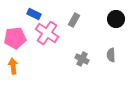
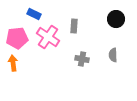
gray rectangle: moved 6 px down; rotated 24 degrees counterclockwise
pink cross: moved 1 px right, 4 px down
pink pentagon: moved 2 px right
gray semicircle: moved 2 px right
gray cross: rotated 16 degrees counterclockwise
orange arrow: moved 3 px up
